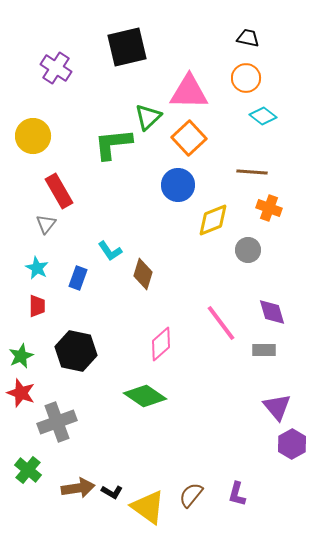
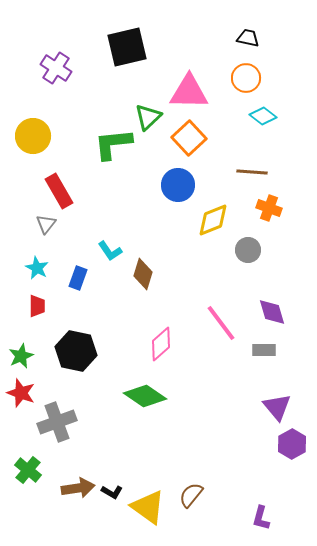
purple L-shape: moved 24 px right, 24 px down
